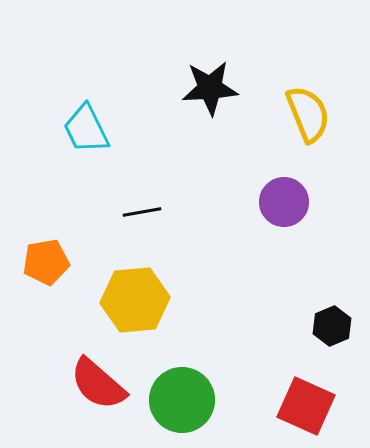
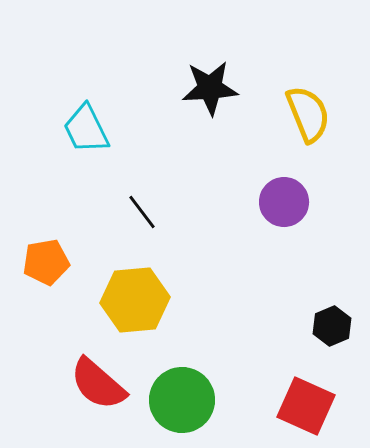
black line: rotated 63 degrees clockwise
